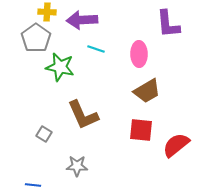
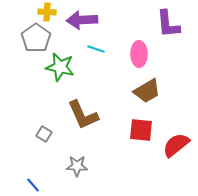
blue line: rotated 42 degrees clockwise
